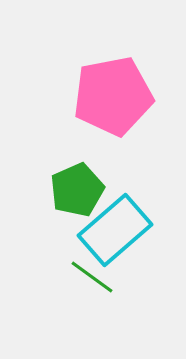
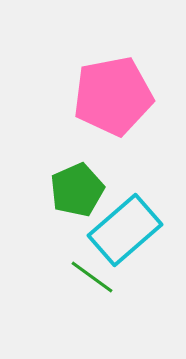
cyan rectangle: moved 10 px right
